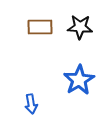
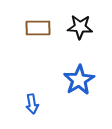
brown rectangle: moved 2 px left, 1 px down
blue arrow: moved 1 px right
